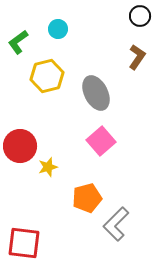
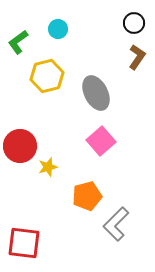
black circle: moved 6 px left, 7 px down
orange pentagon: moved 2 px up
